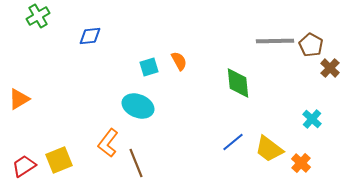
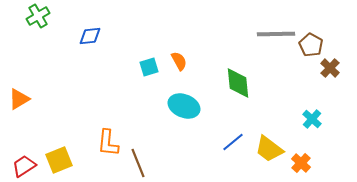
gray line: moved 1 px right, 7 px up
cyan ellipse: moved 46 px right
orange L-shape: rotated 32 degrees counterclockwise
brown line: moved 2 px right
